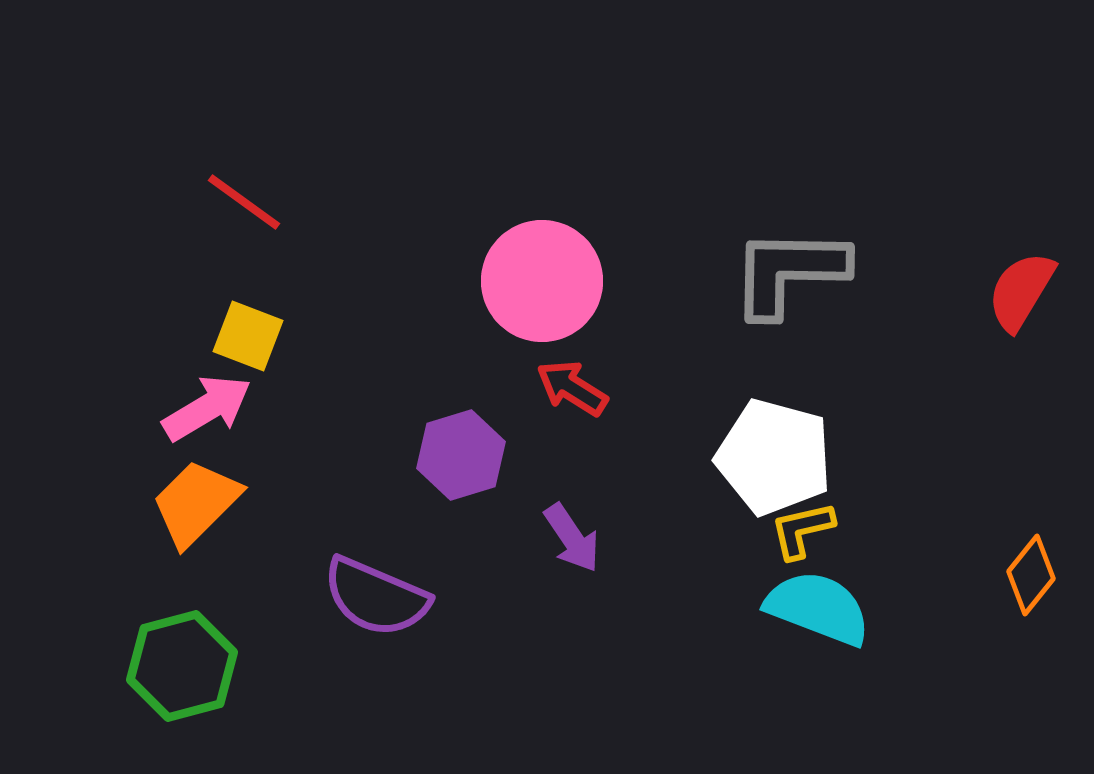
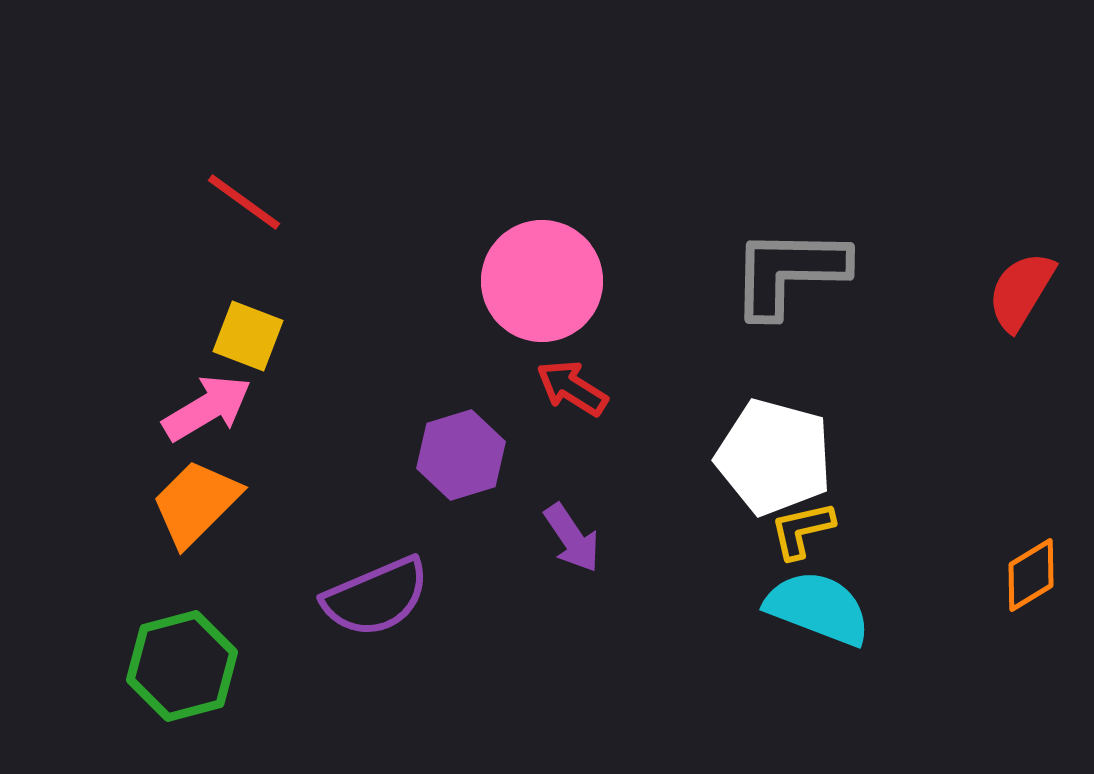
orange diamond: rotated 20 degrees clockwise
purple semicircle: rotated 46 degrees counterclockwise
